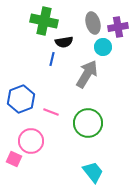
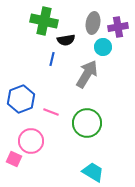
gray ellipse: rotated 25 degrees clockwise
black semicircle: moved 2 px right, 2 px up
green circle: moved 1 px left
cyan trapezoid: rotated 20 degrees counterclockwise
